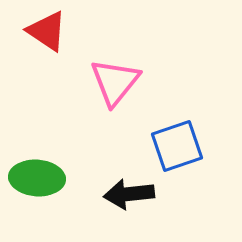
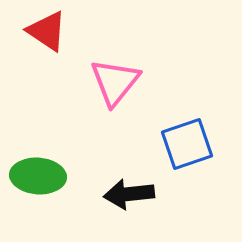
blue square: moved 10 px right, 2 px up
green ellipse: moved 1 px right, 2 px up
